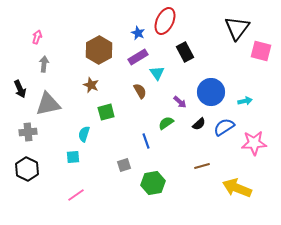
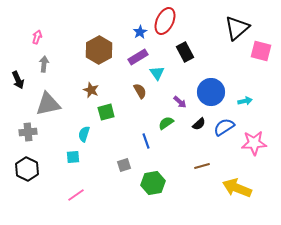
black triangle: rotated 12 degrees clockwise
blue star: moved 2 px right, 1 px up; rotated 16 degrees clockwise
brown star: moved 5 px down
black arrow: moved 2 px left, 9 px up
